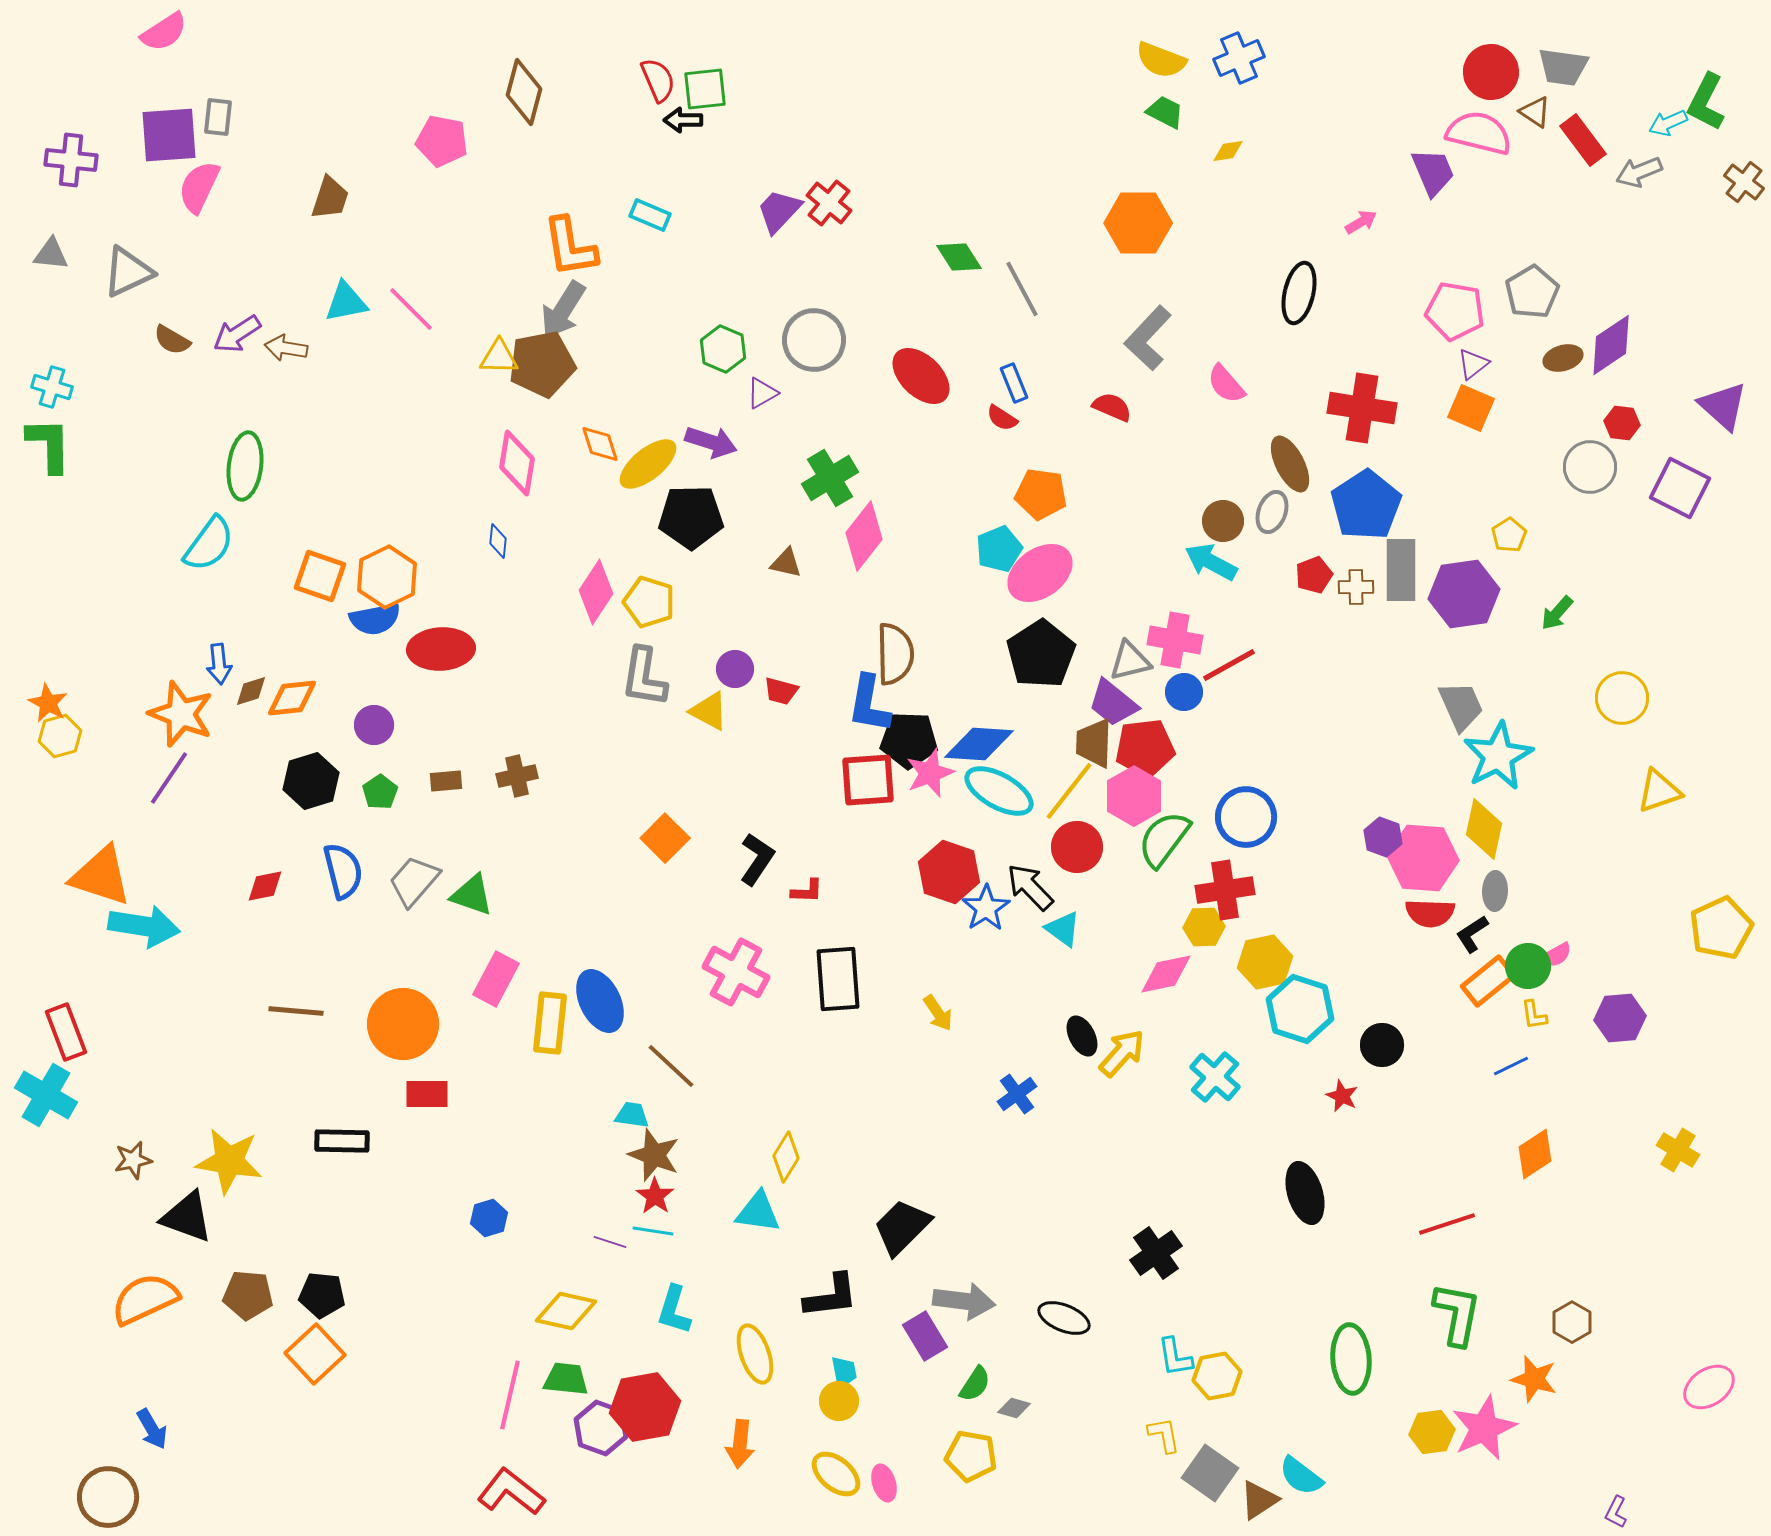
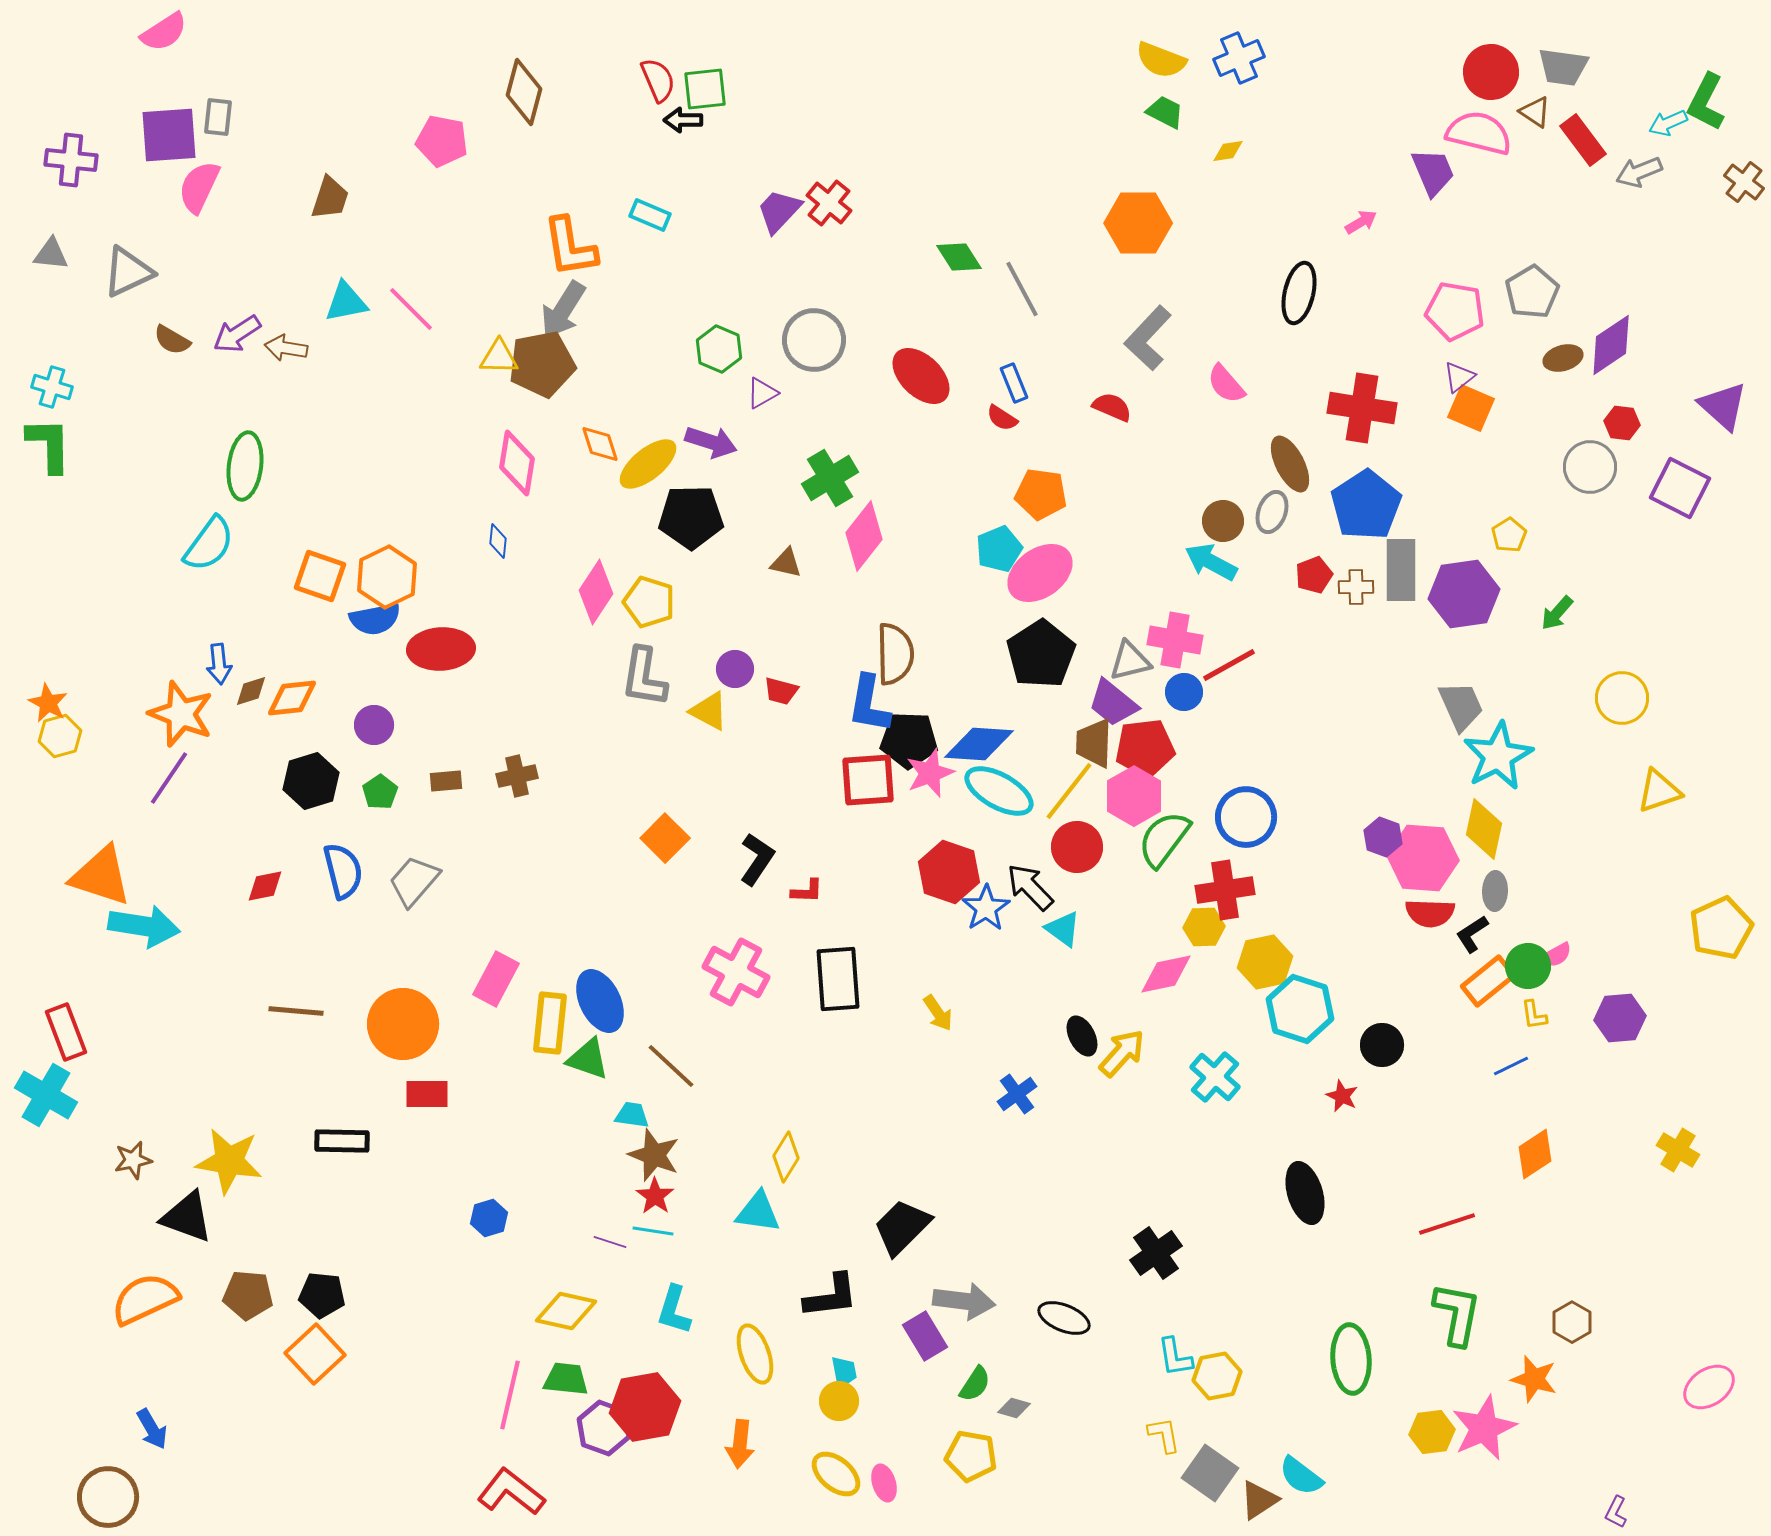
green hexagon at (723, 349): moved 4 px left
purple triangle at (1473, 364): moved 14 px left, 13 px down
green triangle at (472, 895): moved 116 px right, 164 px down
purple hexagon at (601, 1428): moved 3 px right
